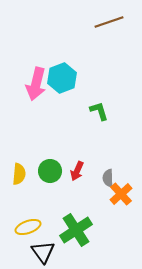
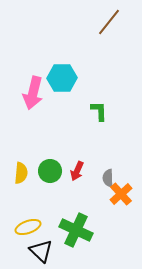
brown line: rotated 32 degrees counterclockwise
cyan hexagon: rotated 20 degrees clockwise
pink arrow: moved 3 px left, 9 px down
green L-shape: rotated 15 degrees clockwise
yellow semicircle: moved 2 px right, 1 px up
green cross: rotated 32 degrees counterclockwise
black triangle: moved 2 px left, 1 px up; rotated 10 degrees counterclockwise
